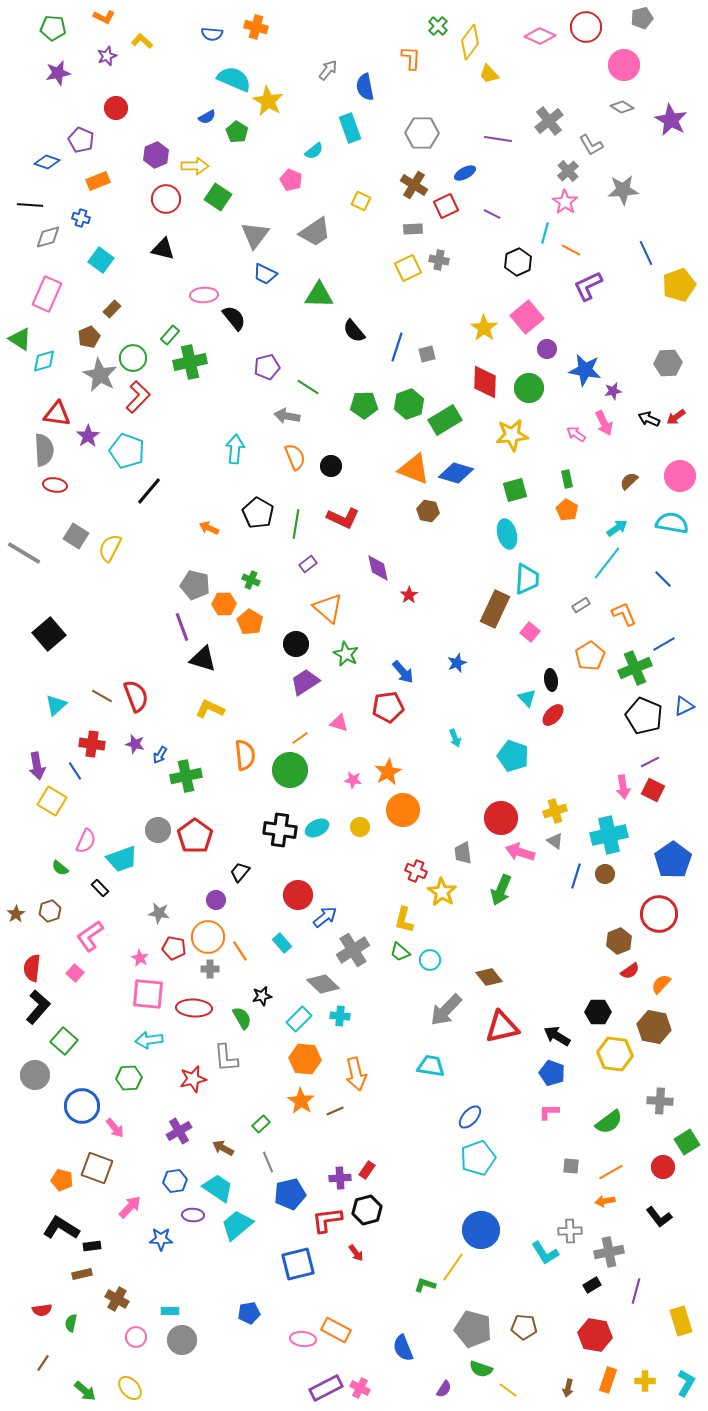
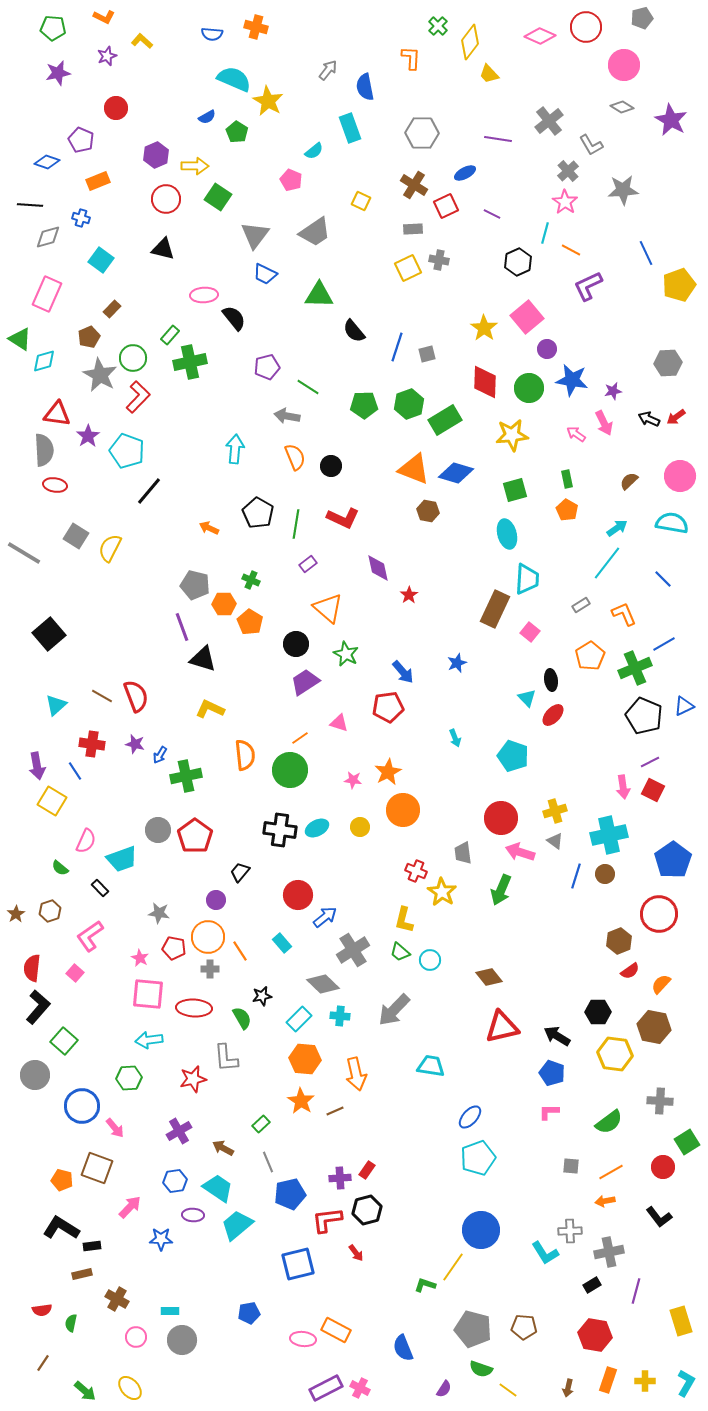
blue star at (585, 370): moved 13 px left, 10 px down
gray arrow at (446, 1010): moved 52 px left
